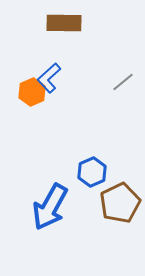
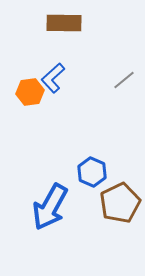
blue L-shape: moved 4 px right
gray line: moved 1 px right, 2 px up
orange hexagon: moved 2 px left; rotated 16 degrees clockwise
blue hexagon: rotated 12 degrees counterclockwise
